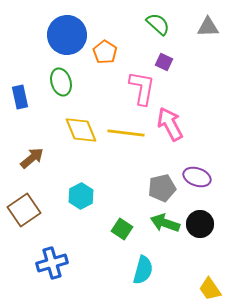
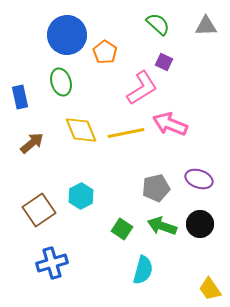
gray triangle: moved 2 px left, 1 px up
pink L-shape: rotated 48 degrees clockwise
pink arrow: rotated 40 degrees counterclockwise
yellow line: rotated 18 degrees counterclockwise
brown arrow: moved 15 px up
purple ellipse: moved 2 px right, 2 px down
gray pentagon: moved 6 px left
brown square: moved 15 px right
green arrow: moved 3 px left, 3 px down
